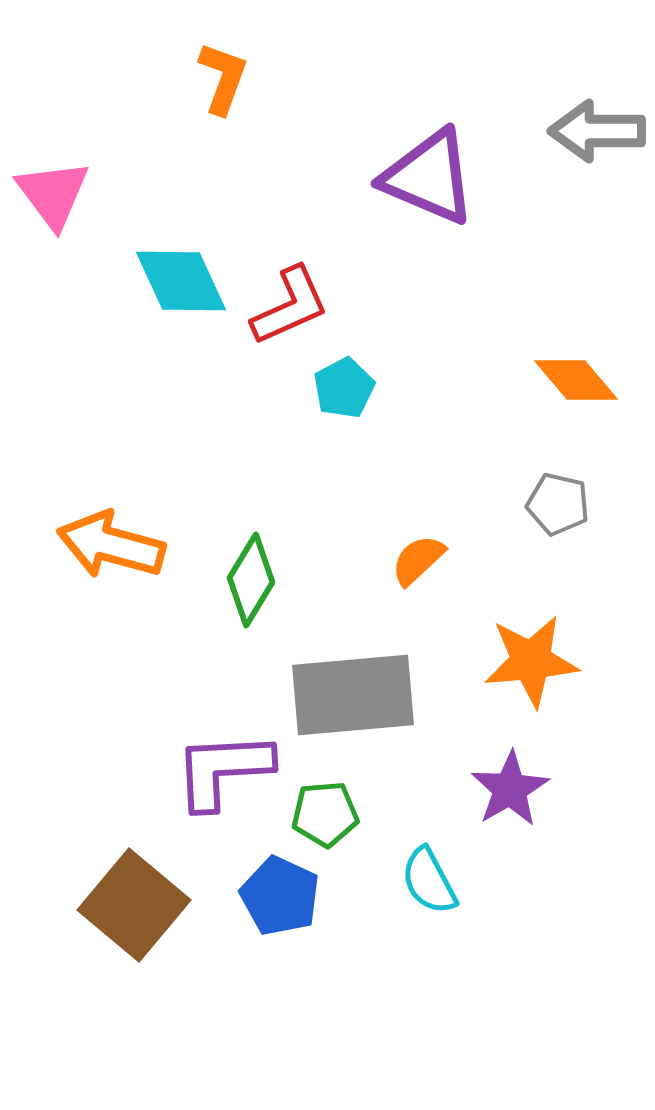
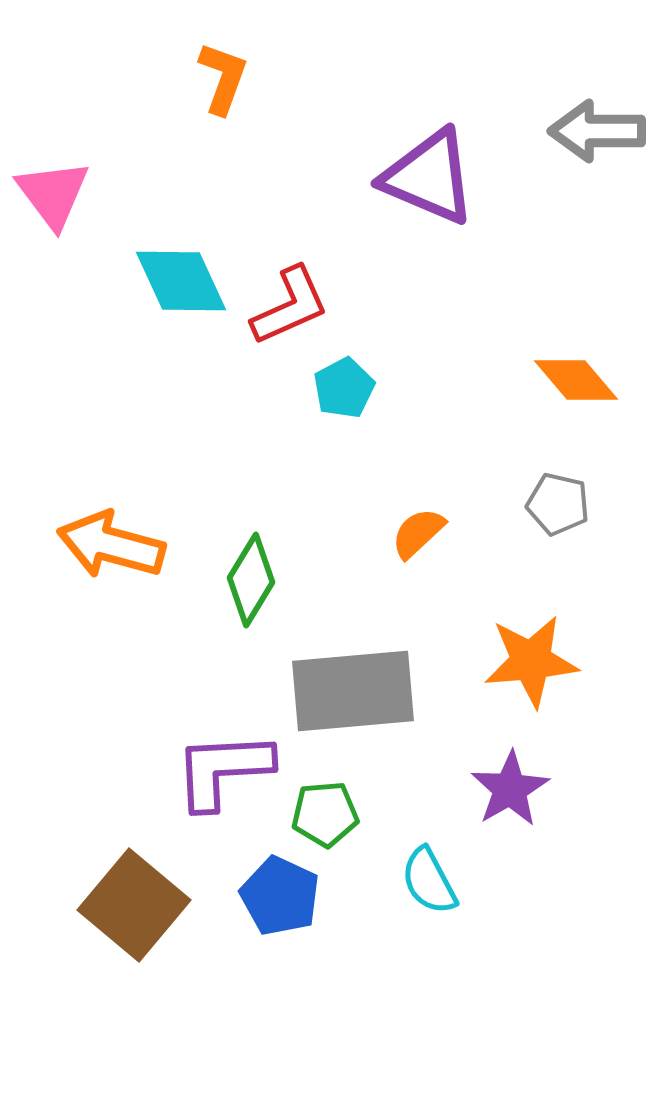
orange semicircle: moved 27 px up
gray rectangle: moved 4 px up
